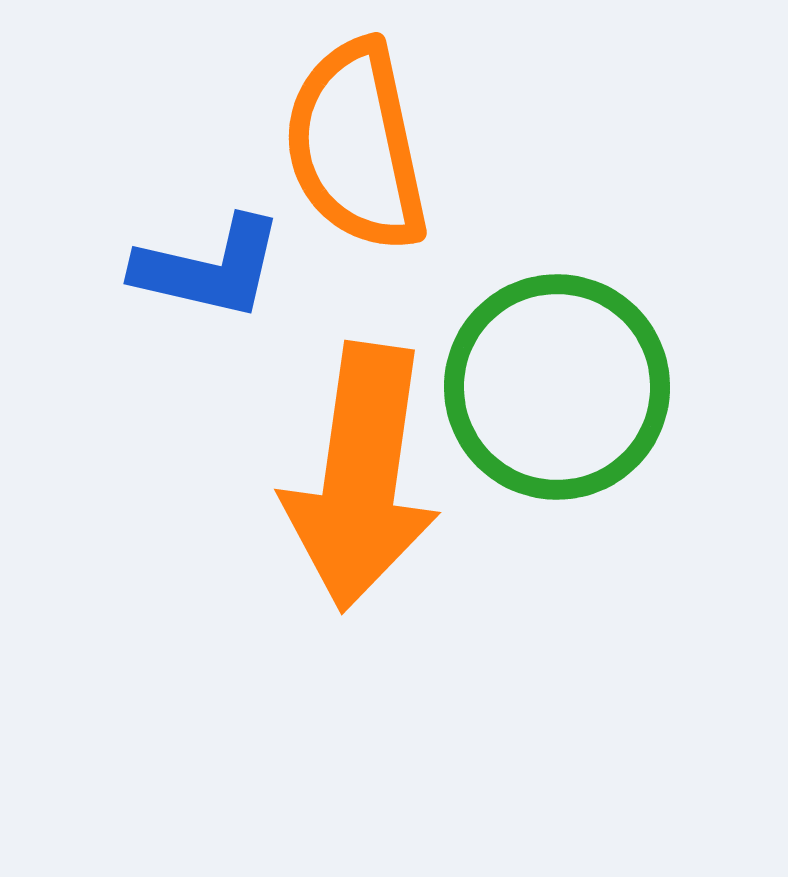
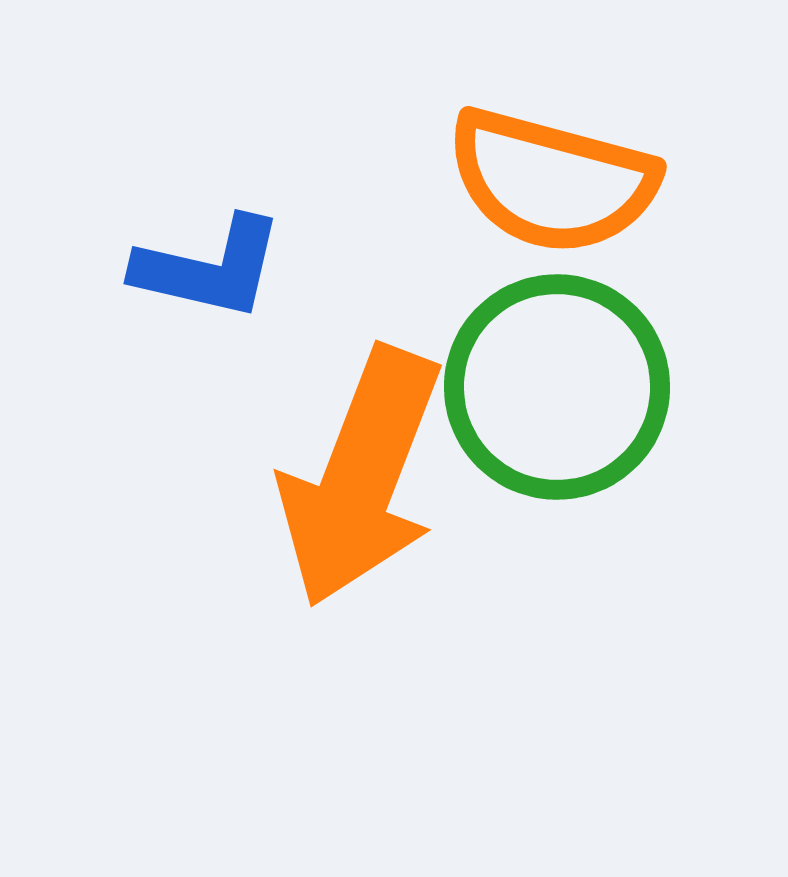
orange semicircle: moved 196 px right, 35 px down; rotated 63 degrees counterclockwise
orange arrow: rotated 13 degrees clockwise
